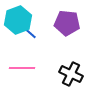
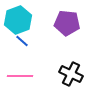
blue line: moved 8 px left, 8 px down
pink line: moved 2 px left, 8 px down
